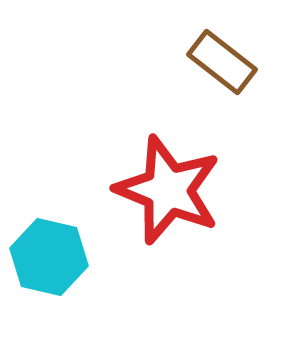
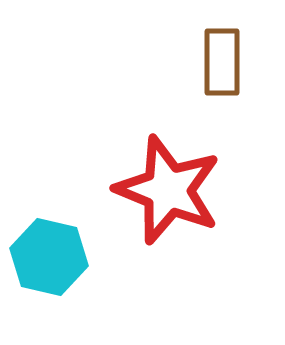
brown rectangle: rotated 52 degrees clockwise
